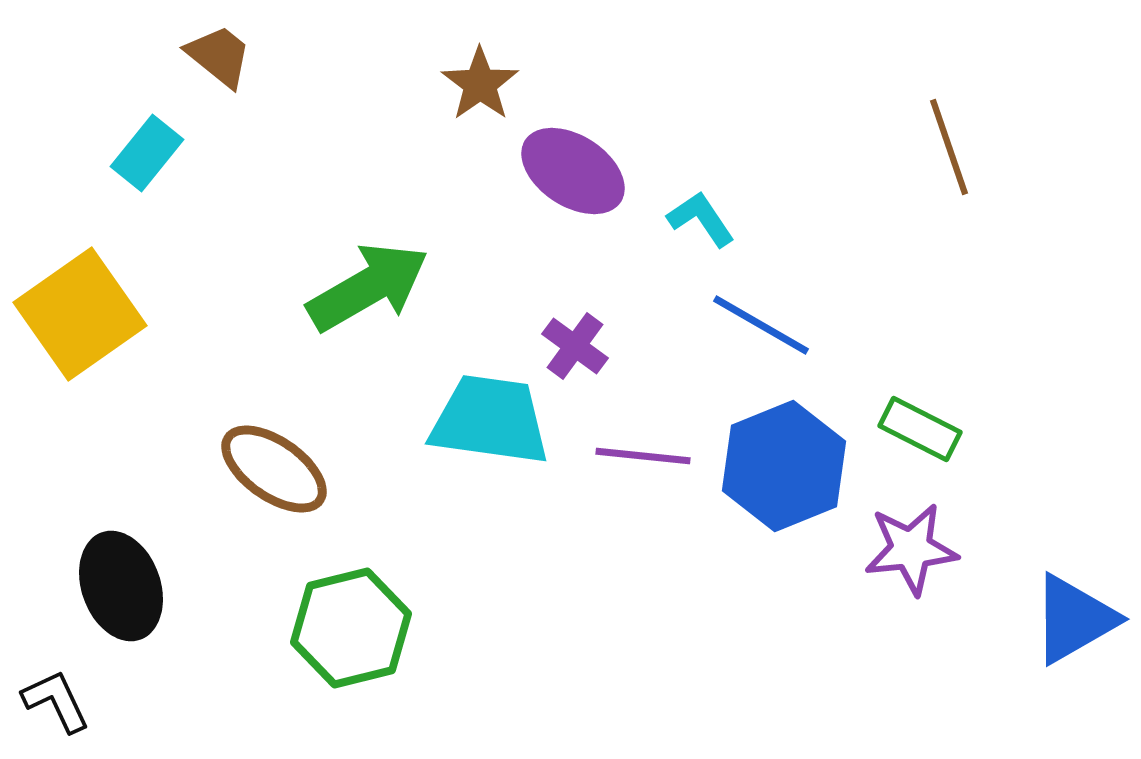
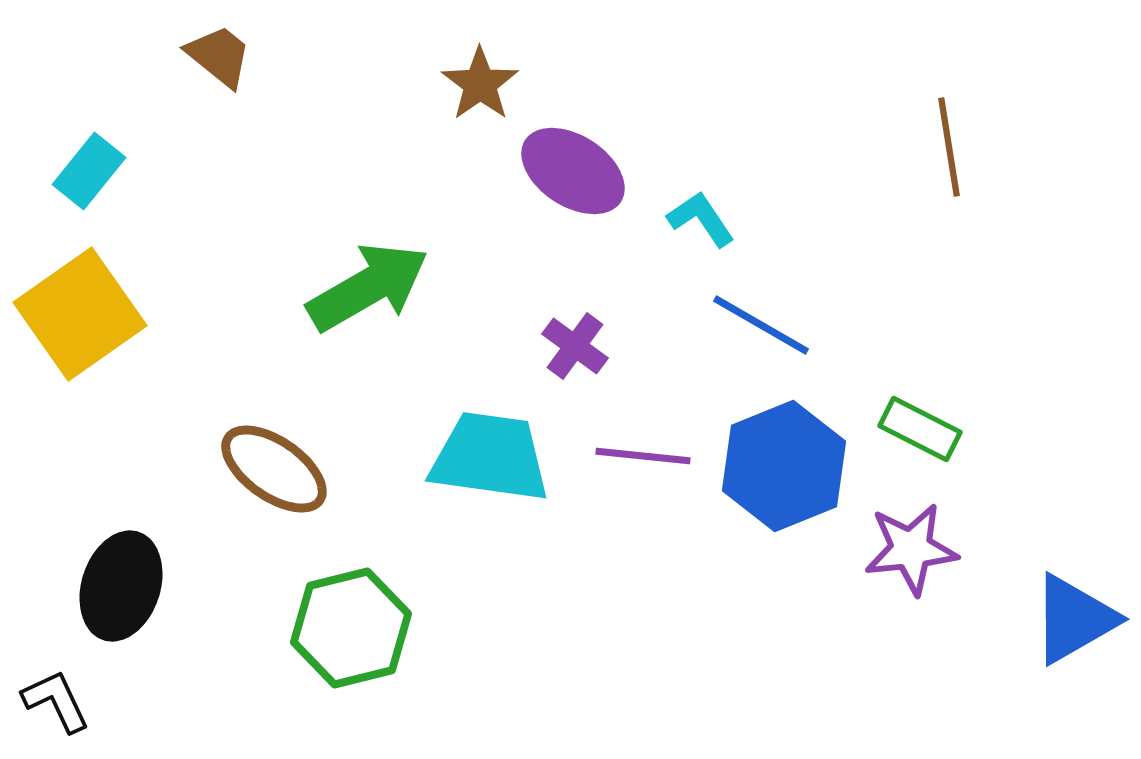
brown line: rotated 10 degrees clockwise
cyan rectangle: moved 58 px left, 18 px down
cyan trapezoid: moved 37 px down
black ellipse: rotated 38 degrees clockwise
